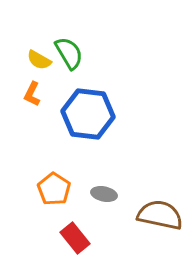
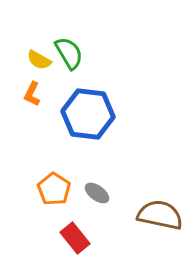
gray ellipse: moved 7 px left, 1 px up; rotated 25 degrees clockwise
